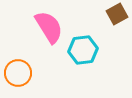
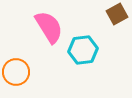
orange circle: moved 2 px left, 1 px up
